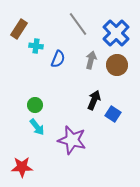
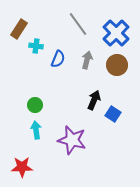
gray arrow: moved 4 px left
cyan arrow: moved 1 px left, 3 px down; rotated 150 degrees counterclockwise
